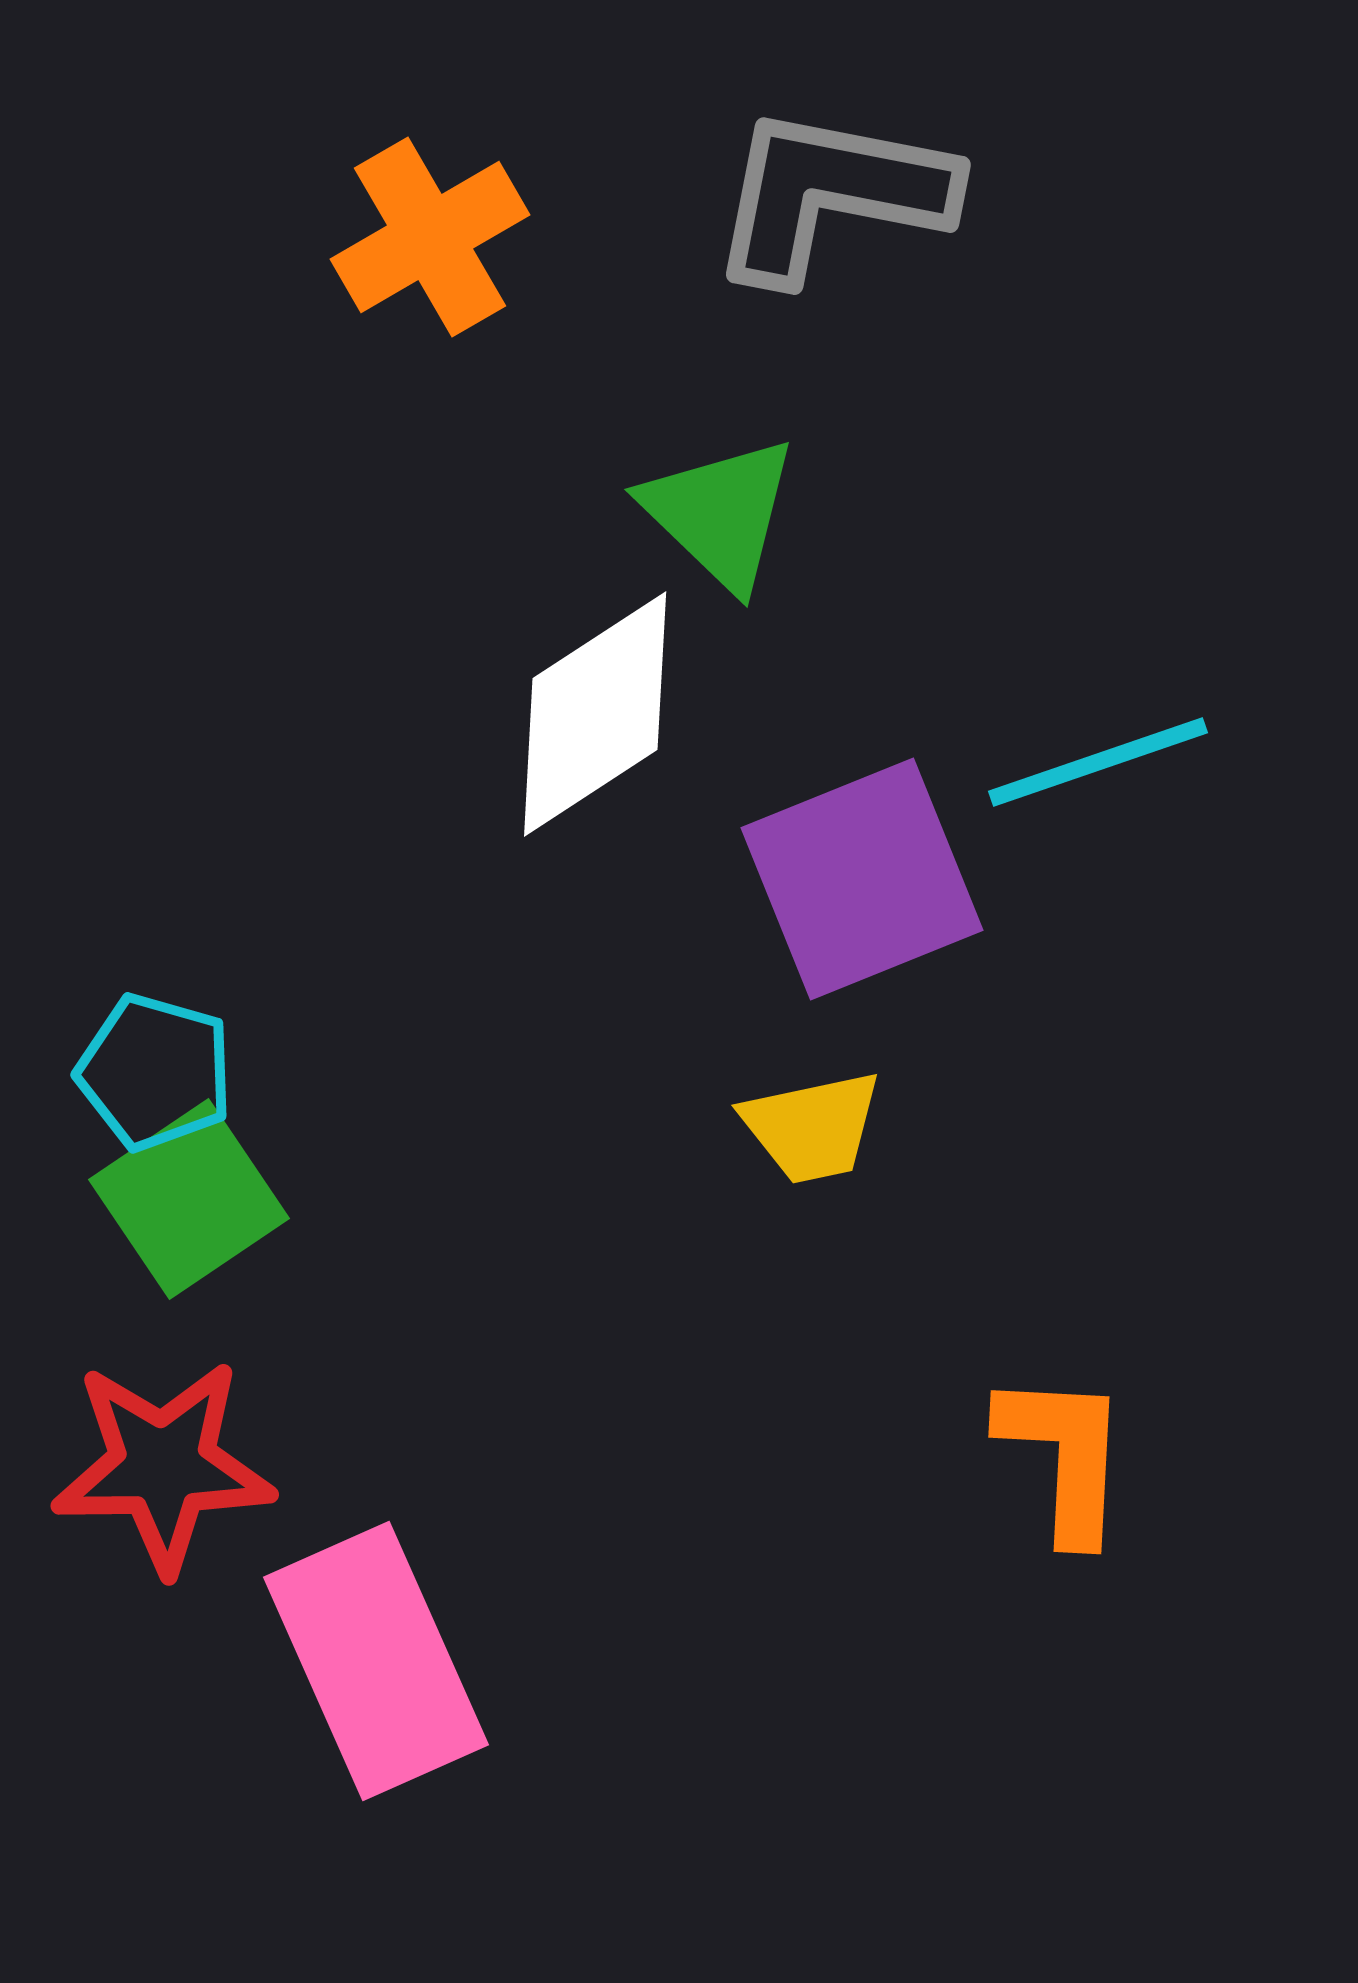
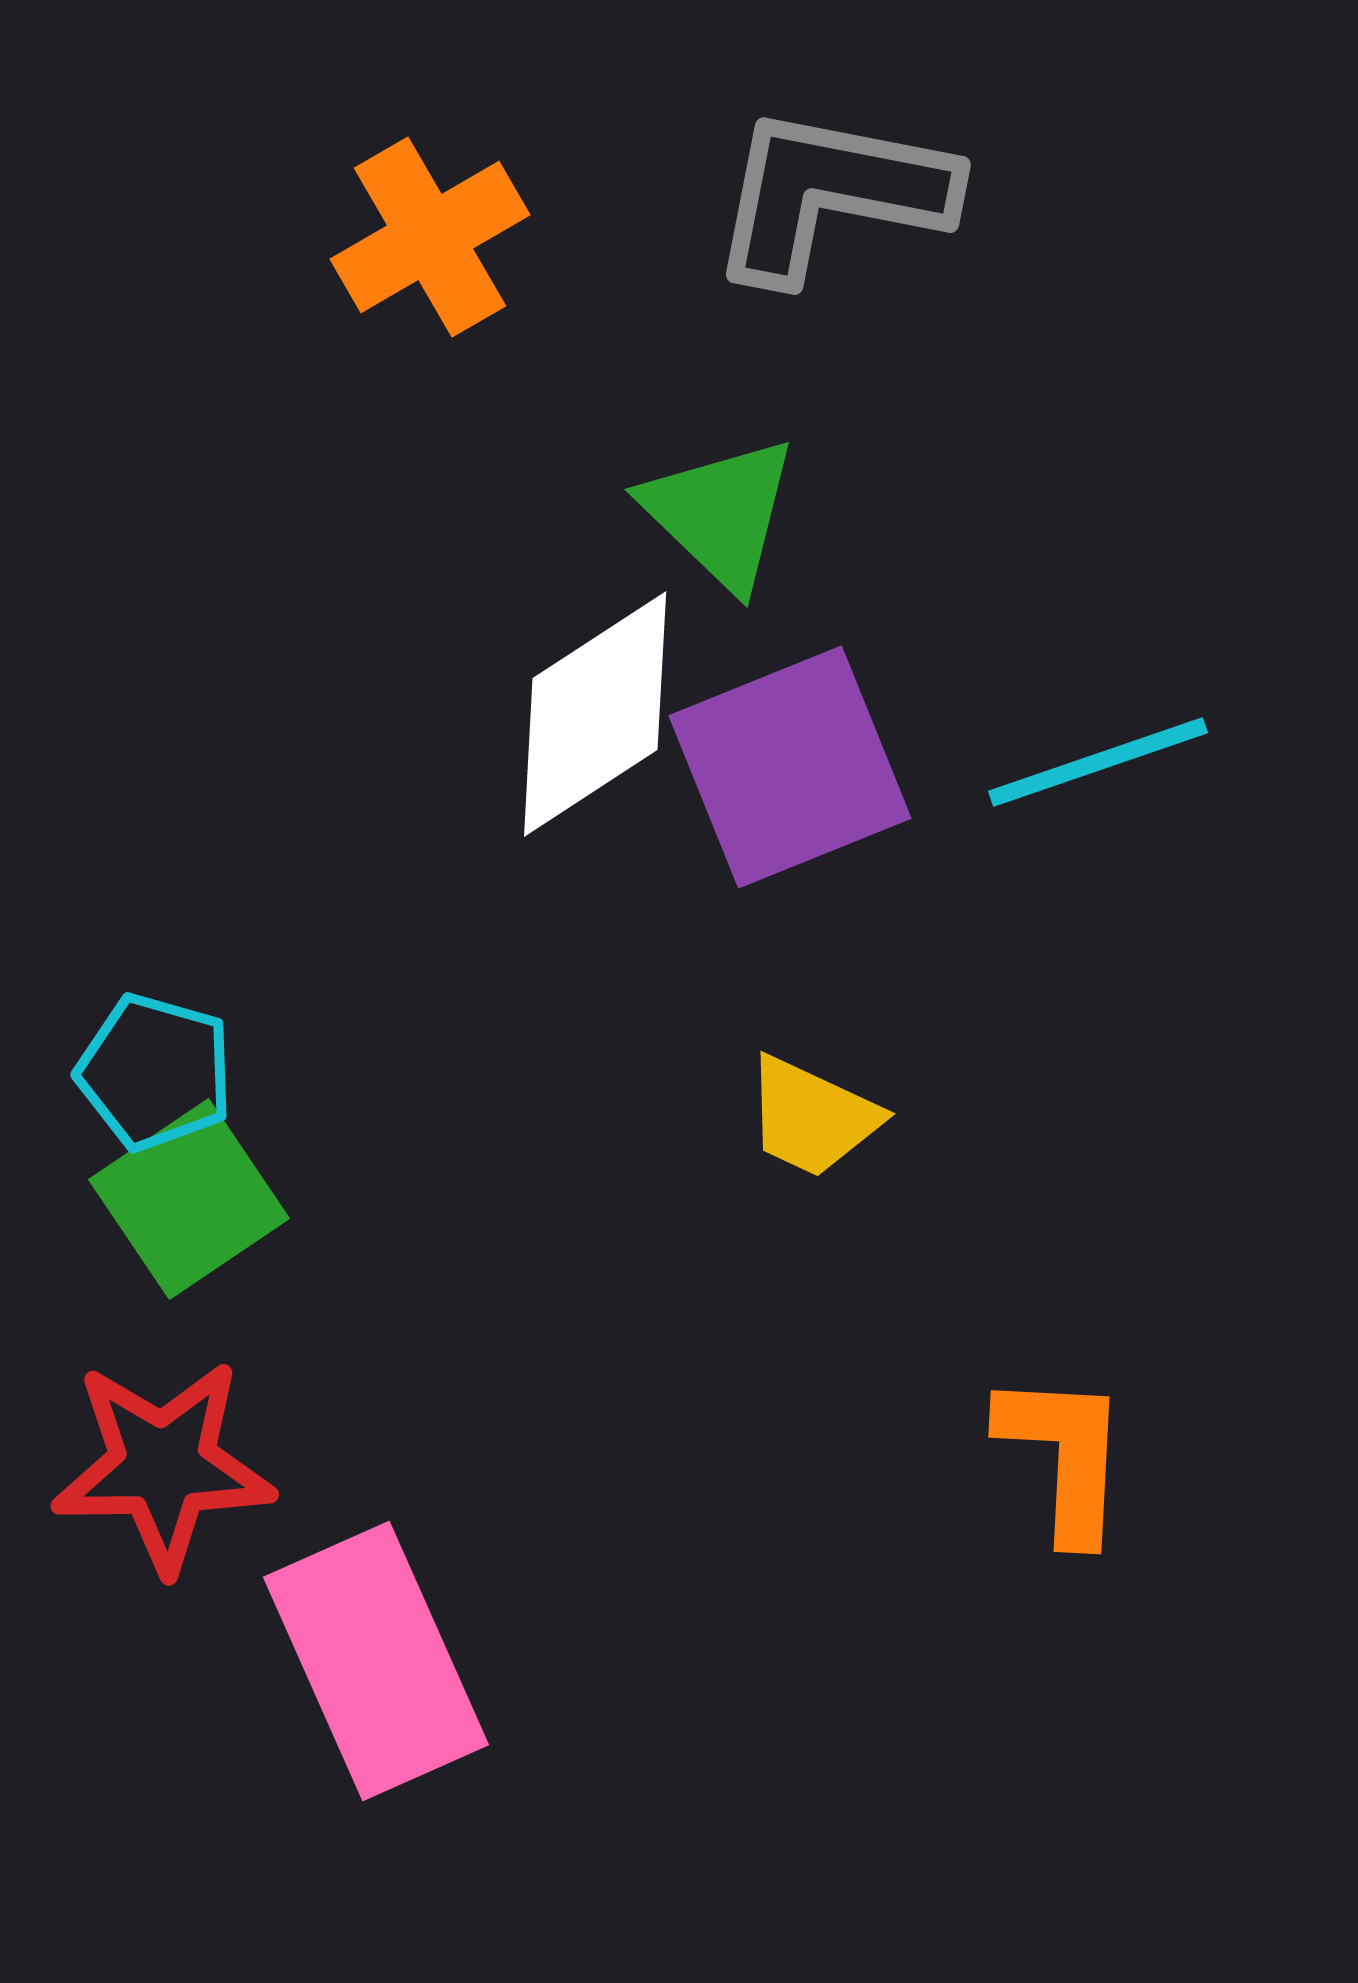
purple square: moved 72 px left, 112 px up
yellow trapezoid: moved 10 px up; rotated 37 degrees clockwise
